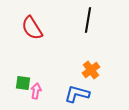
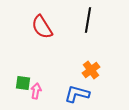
red semicircle: moved 10 px right, 1 px up
